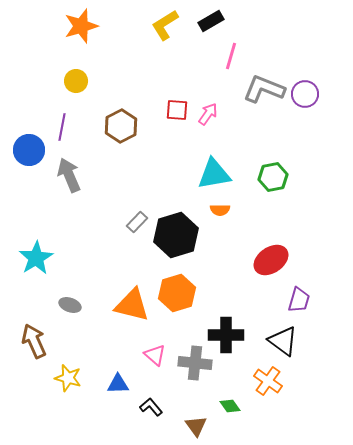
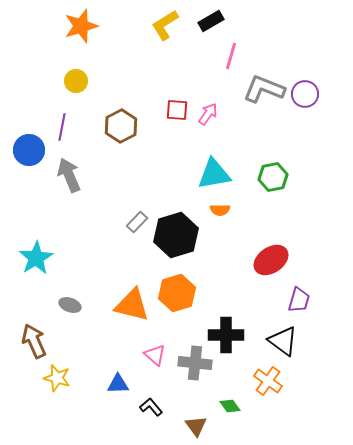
yellow star: moved 11 px left
